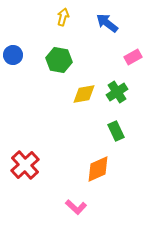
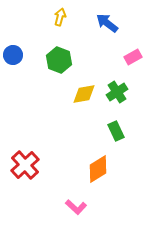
yellow arrow: moved 3 px left
green hexagon: rotated 10 degrees clockwise
orange diamond: rotated 8 degrees counterclockwise
